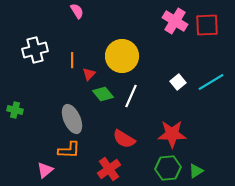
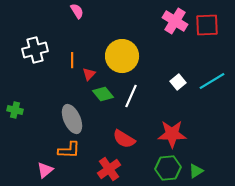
cyan line: moved 1 px right, 1 px up
